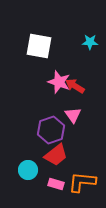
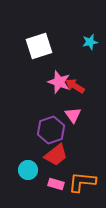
cyan star: rotated 14 degrees counterclockwise
white square: rotated 28 degrees counterclockwise
